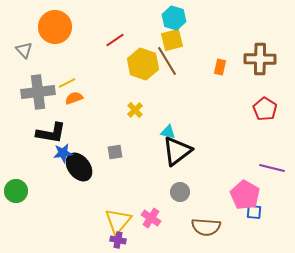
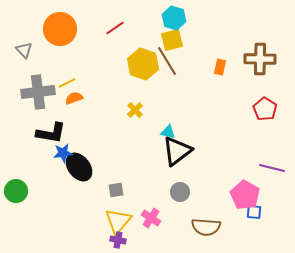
orange circle: moved 5 px right, 2 px down
red line: moved 12 px up
gray square: moved 1 px right, 38 px down
